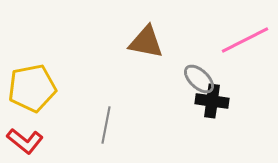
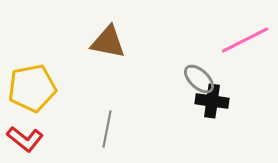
brown triangle: moved 38 px left
gray line: moved 1 px right, 4 px down
red L-shape: moved 2 px up
